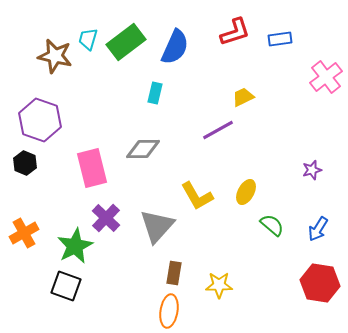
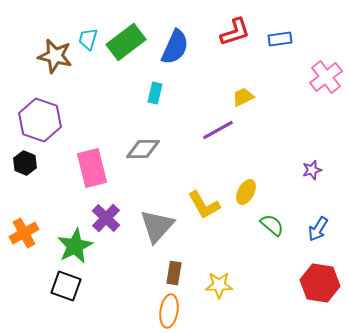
yellow L-shape: moved 7 px right, 9 px down
